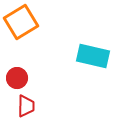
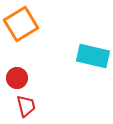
orange square: moved 2 px down
red trapezoid: rotated 15 degrees counterclockwise
